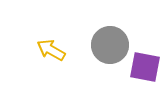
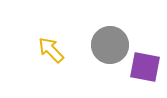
yellow arrow: rotated 16 degrees clockwise
